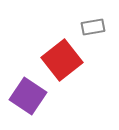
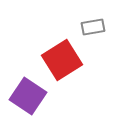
red square: rotated 6 degrees clockwise
